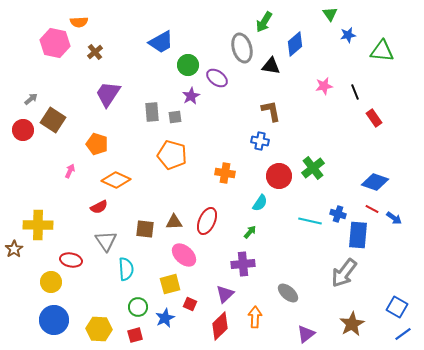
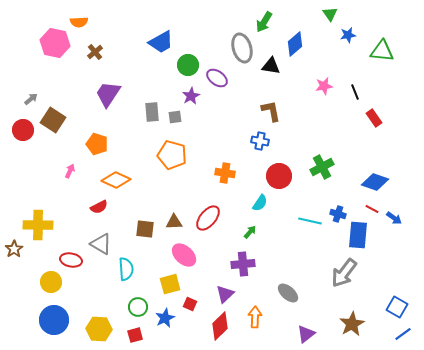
green cross at (313, 168): moved 9 px right, 1 px up; rotated 10 degrees clockwise
red ellipse at (207, 221): moved 1 px right, 3 px up; rotated 16 degrees clockwise
gray triangle at (106, 241): moved 5 px left, 3 px down; rotated 25 degrees counterclockwise
